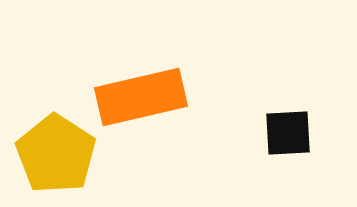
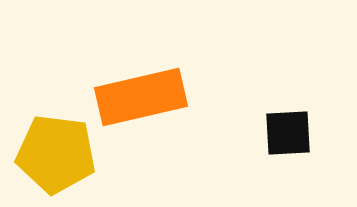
yellow pentagon: rotated 26 degrees counterclockwise
